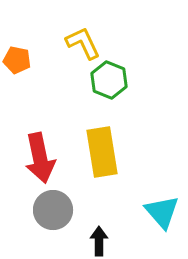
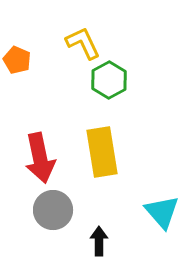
orange pentagon: rotated 12 degrees clockwise
green hexagon: rotated 9 degrees clockwise
